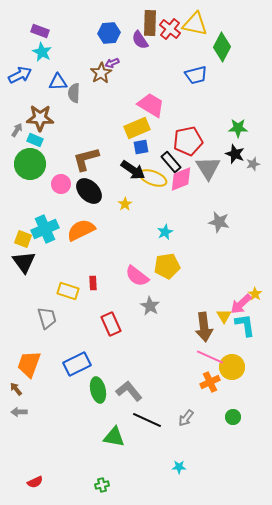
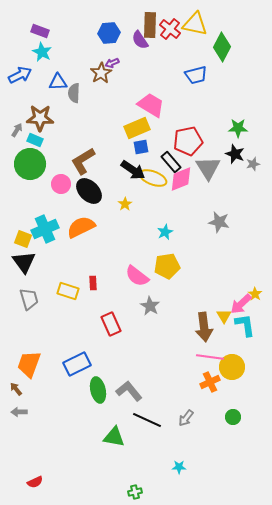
brown rectangle at (150, 23): moved 2 px down
brown L-shape at (86, 159): moved 3 px left, 2 px down; rotated 16 degrees counterclockwise
orange semicircle at (81, 230): moved 3 px up
gray trapezoid at (47, 318): moved 18 px left, 19 px up
pink line at (210, 357): rotated 16 degrees counterclockwise
green cross at (102, 485): moved 33 px right, 7 px down
